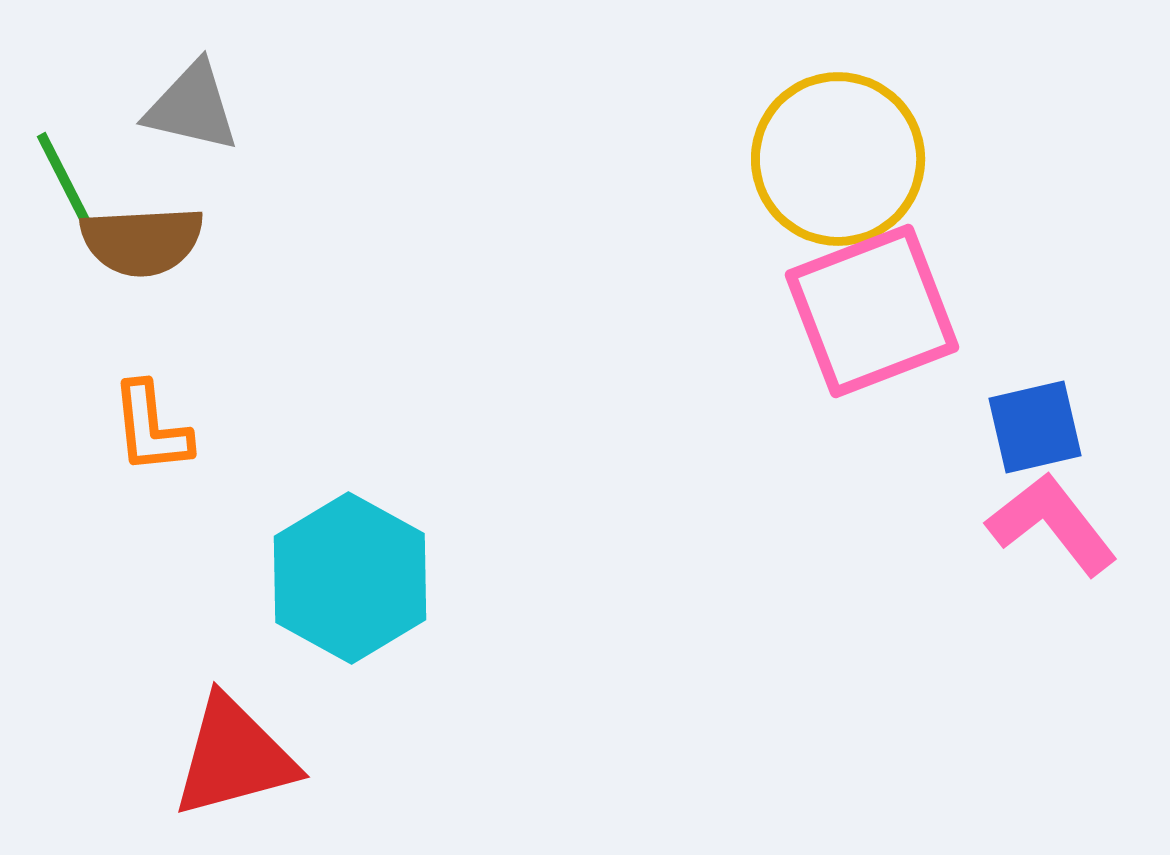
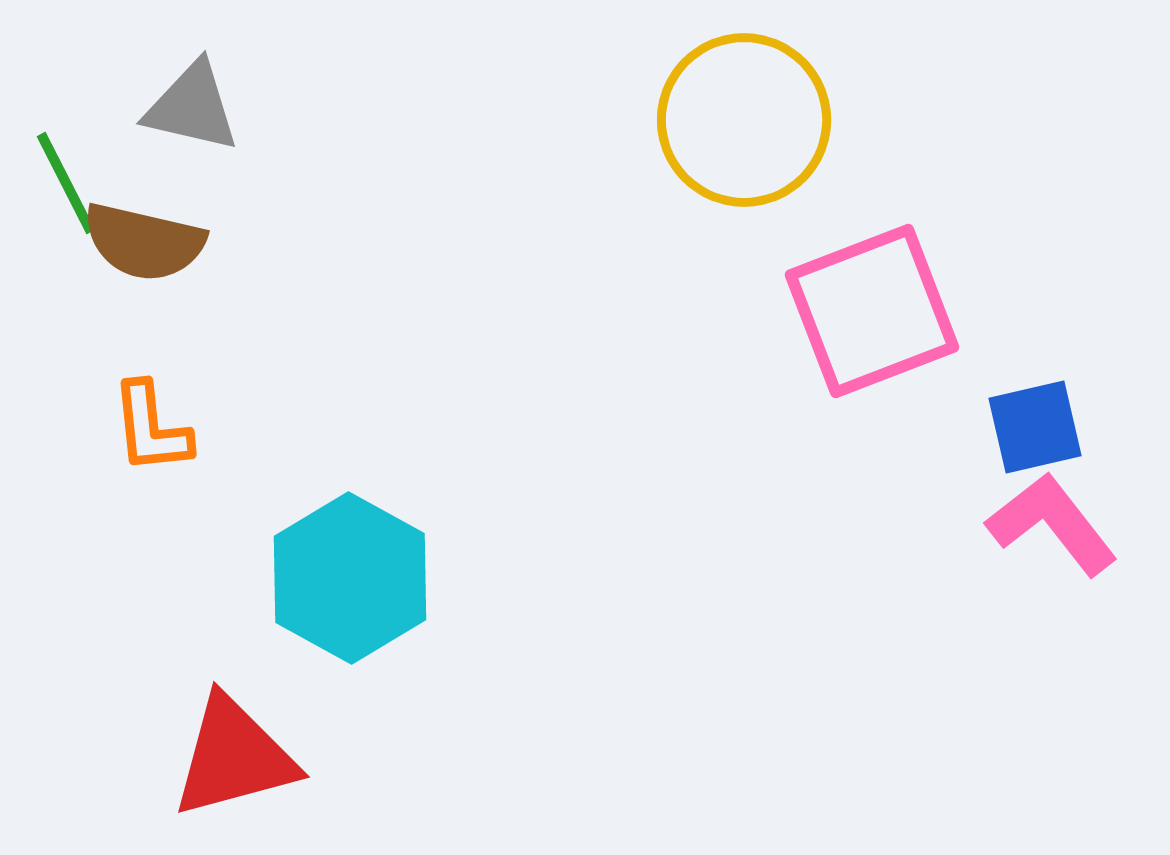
yellow circle: moved 94 px left, 39 px up
brown semicircle: moved 2 px right, 1 px down; rotated 16 degrees clockwise
